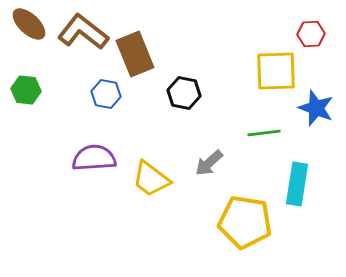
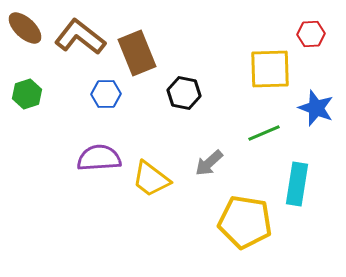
brown ellipse: moved 4 px left, 4 px down
brown L-shape: moved 3 px left, 5 px down
brown rectangle: moved 2 px right, 1 px up
yellow square: moved 6 px left, 2 px up
green hexagon: moved 1 px right, 4 px down; rotated 24 degrees counterclockwise
blue hexagon: rotated 12 degrees counterclockwise
green line: rotated 16 degrees counterclockwise
purple semicircle: moved 5 px right
